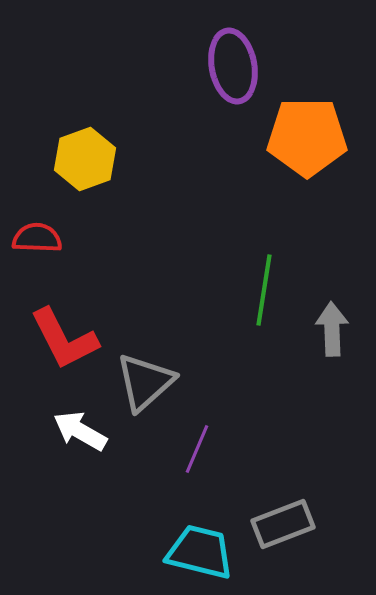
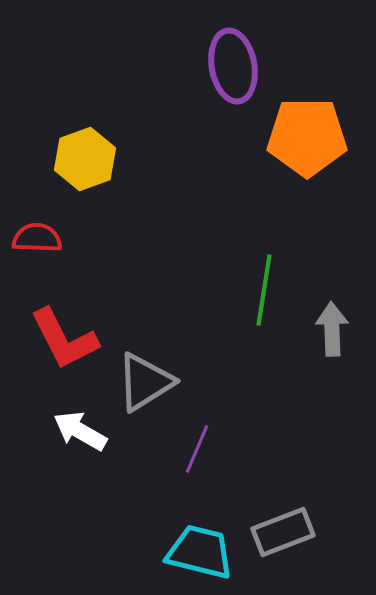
gray triangle: rotated 10 degrees clockwise
gray rectangle: moved 8 px down
